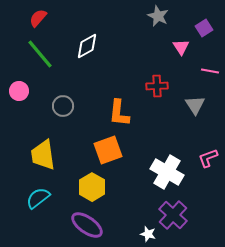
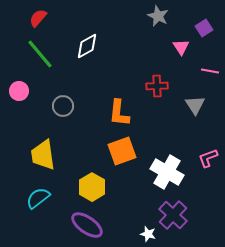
orange square: moved 14 px right, 1 px down
